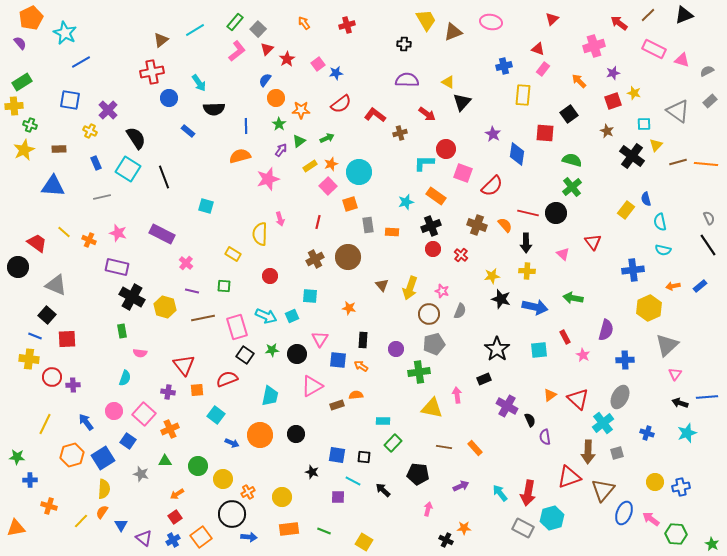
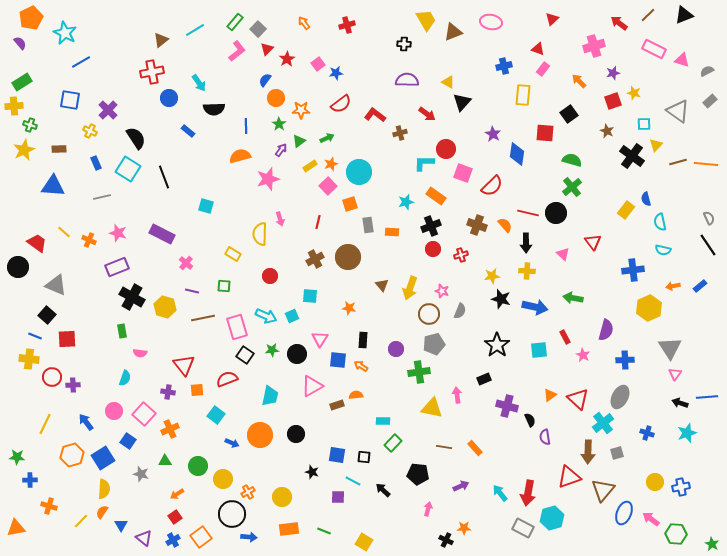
red cross at (461, 255): rotated 32 degrees clockwise
purple rectangle at (117, 267): rotated 35 degrees counterclockwise
gray triangle at (667, 345): moved 3 px right, 3 px down; rotated 20 degrees counterclockwise
black star at (497, 349): moved 4 px up
purple cross at (507, 406): rotated 15 degrees counterclockwise
